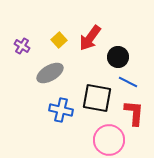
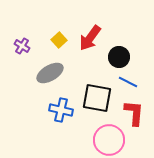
black circle: moved 1 px right
